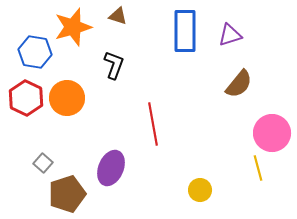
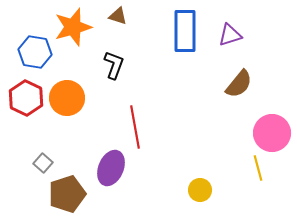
red line: moved 18 px left, 3 px down
